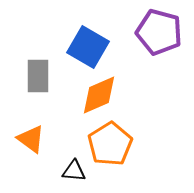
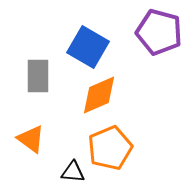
orange pentagon: moved 4 px down; rotated 9 degrees clockwise
black triangle: moved 1 px left, 1 px down
